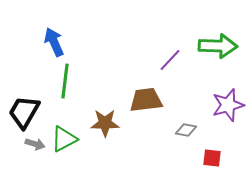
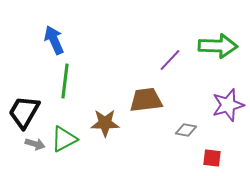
blue arrow: moved 2 px up
